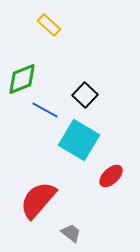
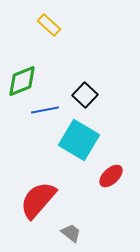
green diamond: moved 2 px down
blue line: rotated 40 degrees counterclockwise
